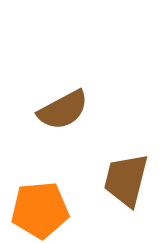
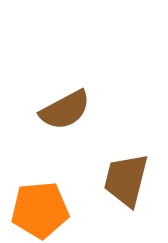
brown semicircle: moved 2 px right
